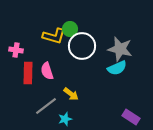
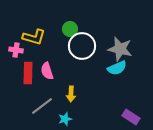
yellow L-shape: moved 20 px left, 1 px down
yellow arrow: rotated 56 degrees clockwise
gray line: moved 4 px left
